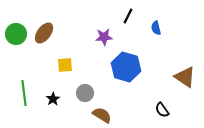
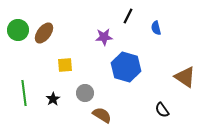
green circle: moved 2 px right, 4 px up
